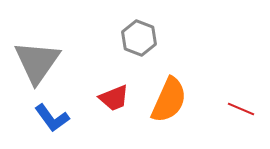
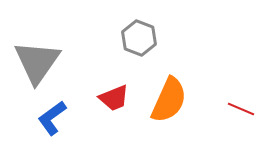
blue L-shape: rotated 90 degrees clockwise
